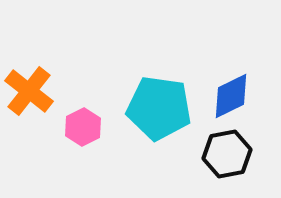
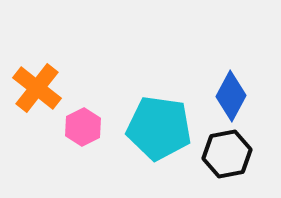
orange cross: moved 8 px right, 3 px up
blue diamond: rotated 36 degrees counterclockwise
cyan pentagon: moved 20 px down
